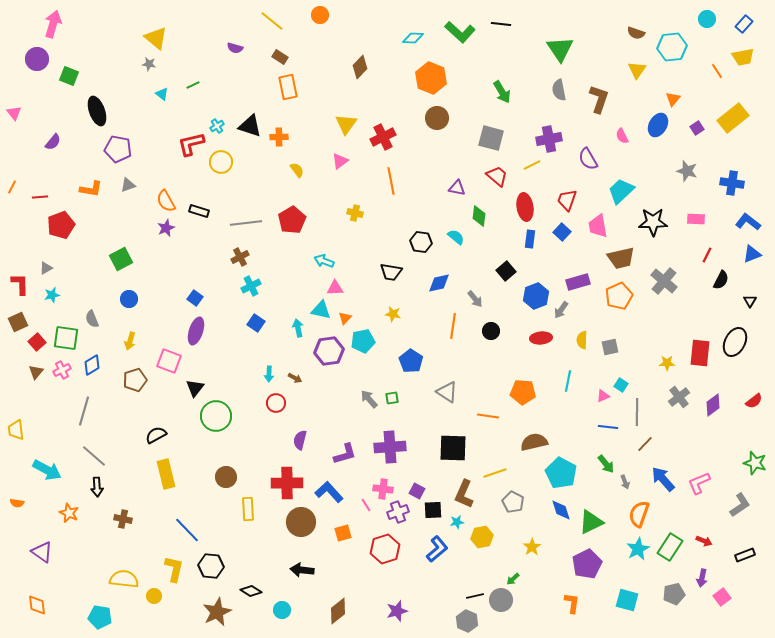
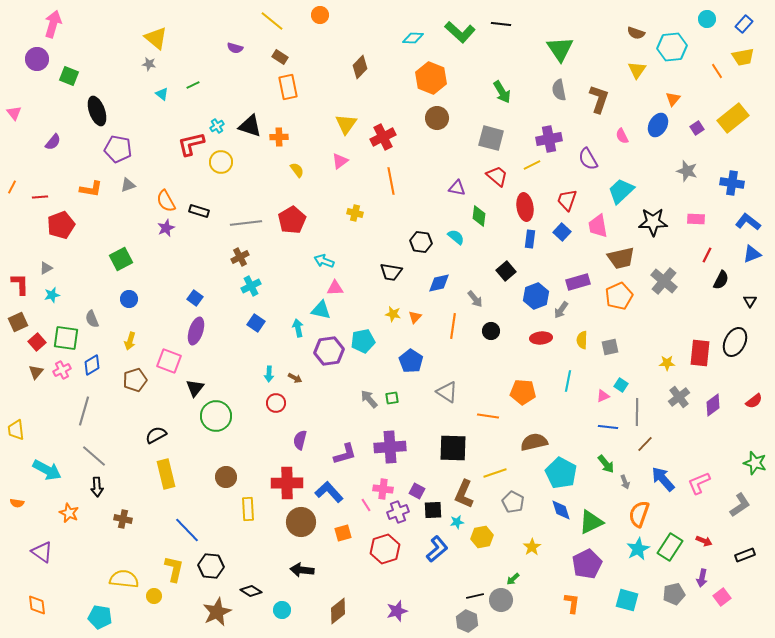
orange triangle at (345, 318): moved 70 px right, 1 px up
